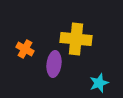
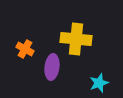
purple ellipse: moved 2 px left, 3 px down
